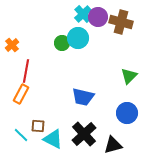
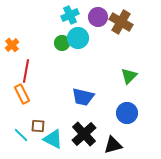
cyan cross: moved 13 px left, 1 px down; rotated 18 degrees clockwise
brown cross: rotated 15 degrees clockwise
orange rectangle: moved 1 px right; rotated 54 degrees counterclockwise
